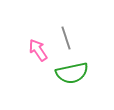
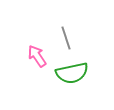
pink arrow: moved 1 px left, 6 px down
